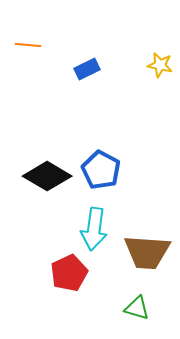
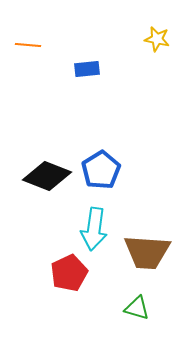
yellow star: moved 3 px left, 26 px up
blue rectangle: rotated 20 degrees clockwise
blue pentagon: rotated 12 degrees clockwise
black diamond: rotated 9 degrees counterclockwise
